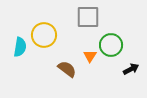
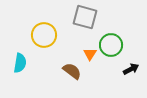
gray square: moved 3 px left; rotated 15 degrees clockwise
cyan semicircle: moved 16 px down
orange triangle: moved 2 px up
brown semicircle: moved 5 px right, 2 px down
